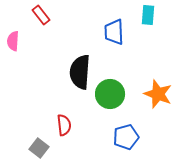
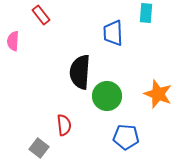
cyan rectangle: moved 2 px left, 2 px up
blue trapezoid: moved 1 px left, 1 px down
green circle: moved 3 px left, 2 px down
blue pentagon: rotated 20 degrees clockwise
